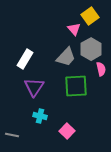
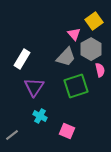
yellow square: moved 4 px right, 5 px down
pink triangle: moved 5 px down
white rectangle: moved 3 px left
pink semicircle: moved 1 px left, 1 px down
green square: rotated 15 degrees counterclockwise
cyan cross: rotated 16 degrees clockwise
pink square: rotated 21 degrees counterclockwise
gray line: rotated 48 degrees counterclockwise
